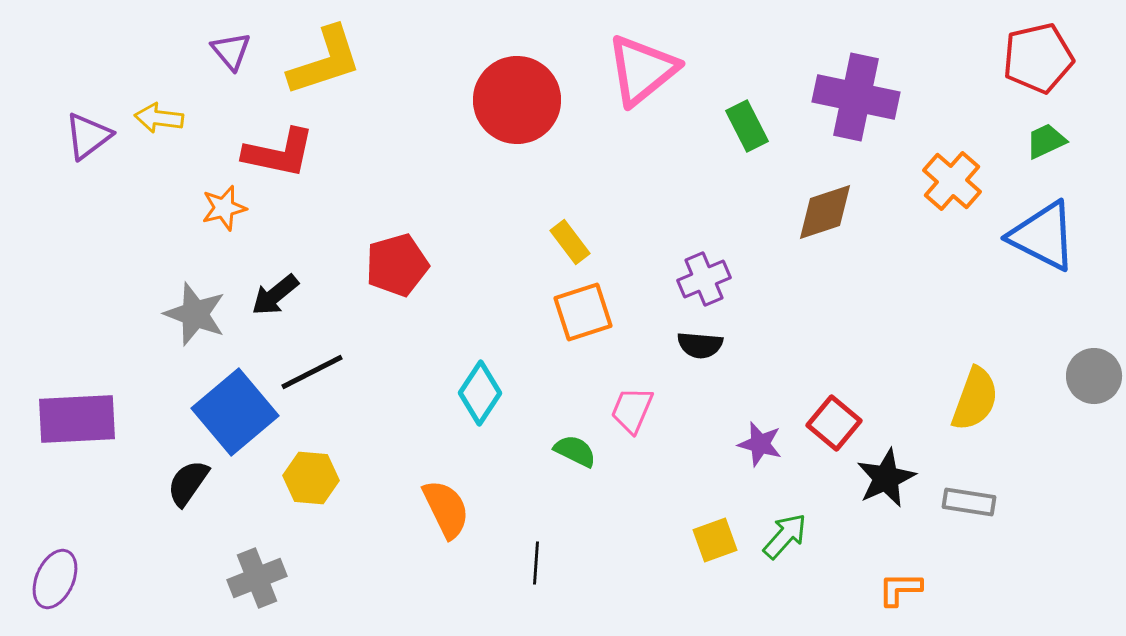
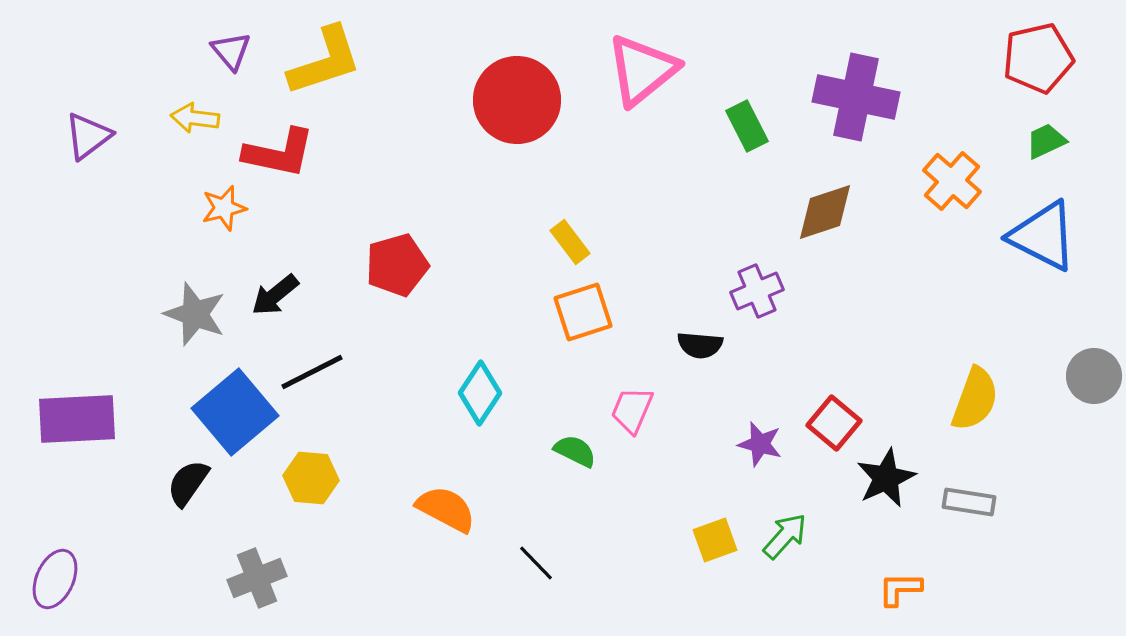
yellow arrow at (159, 118): moved 36 px right
purple cross at (704, 279): moved 53 px right, 12 px down
orange semicircle at (446, 509): rotated 36 degrees counterclockwise
black line at (536, 563): rotated 48 degrees counterclockwise
